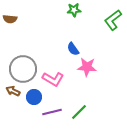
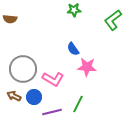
brown arrow: moved 1 px right, 5 px down
green line: moved 1 px left, 8 px up; rotated 18 degrees counterclockwise
